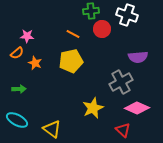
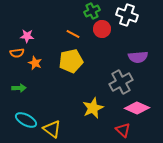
green cross: moved 1 px right; rotated 21 degrees counterclockwise
orange semicircle: rotated 32 degrees clockwise
green arrow: moved 1 px up
cyan ellipse: moved 9 px right
